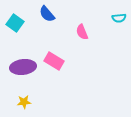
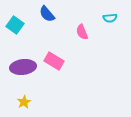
cyan semicircle: moved 9 px left
cyan square: moved 2 px down
yellow star: rotated 24 degrees counterclockwise
